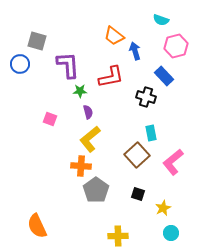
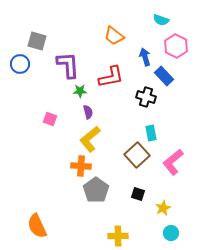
pink hexagon: rotated 20 degrees counterclockwise
blue arrow: moved 10 px right, 6 px down
